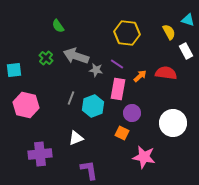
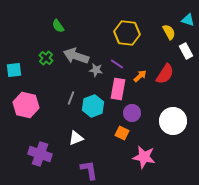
red semicircle: moved 1 px left, 1 px down; rotated 115 degrees clockwise
white circle: moved 2 px up
purple cross: rotated 25 degrees clockwise
